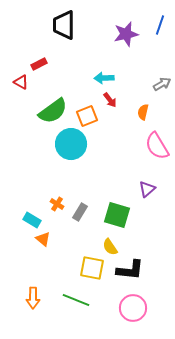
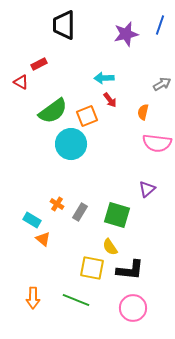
pink semicircle: moved 3 px up; rotated 52 degrees counterclockwise
